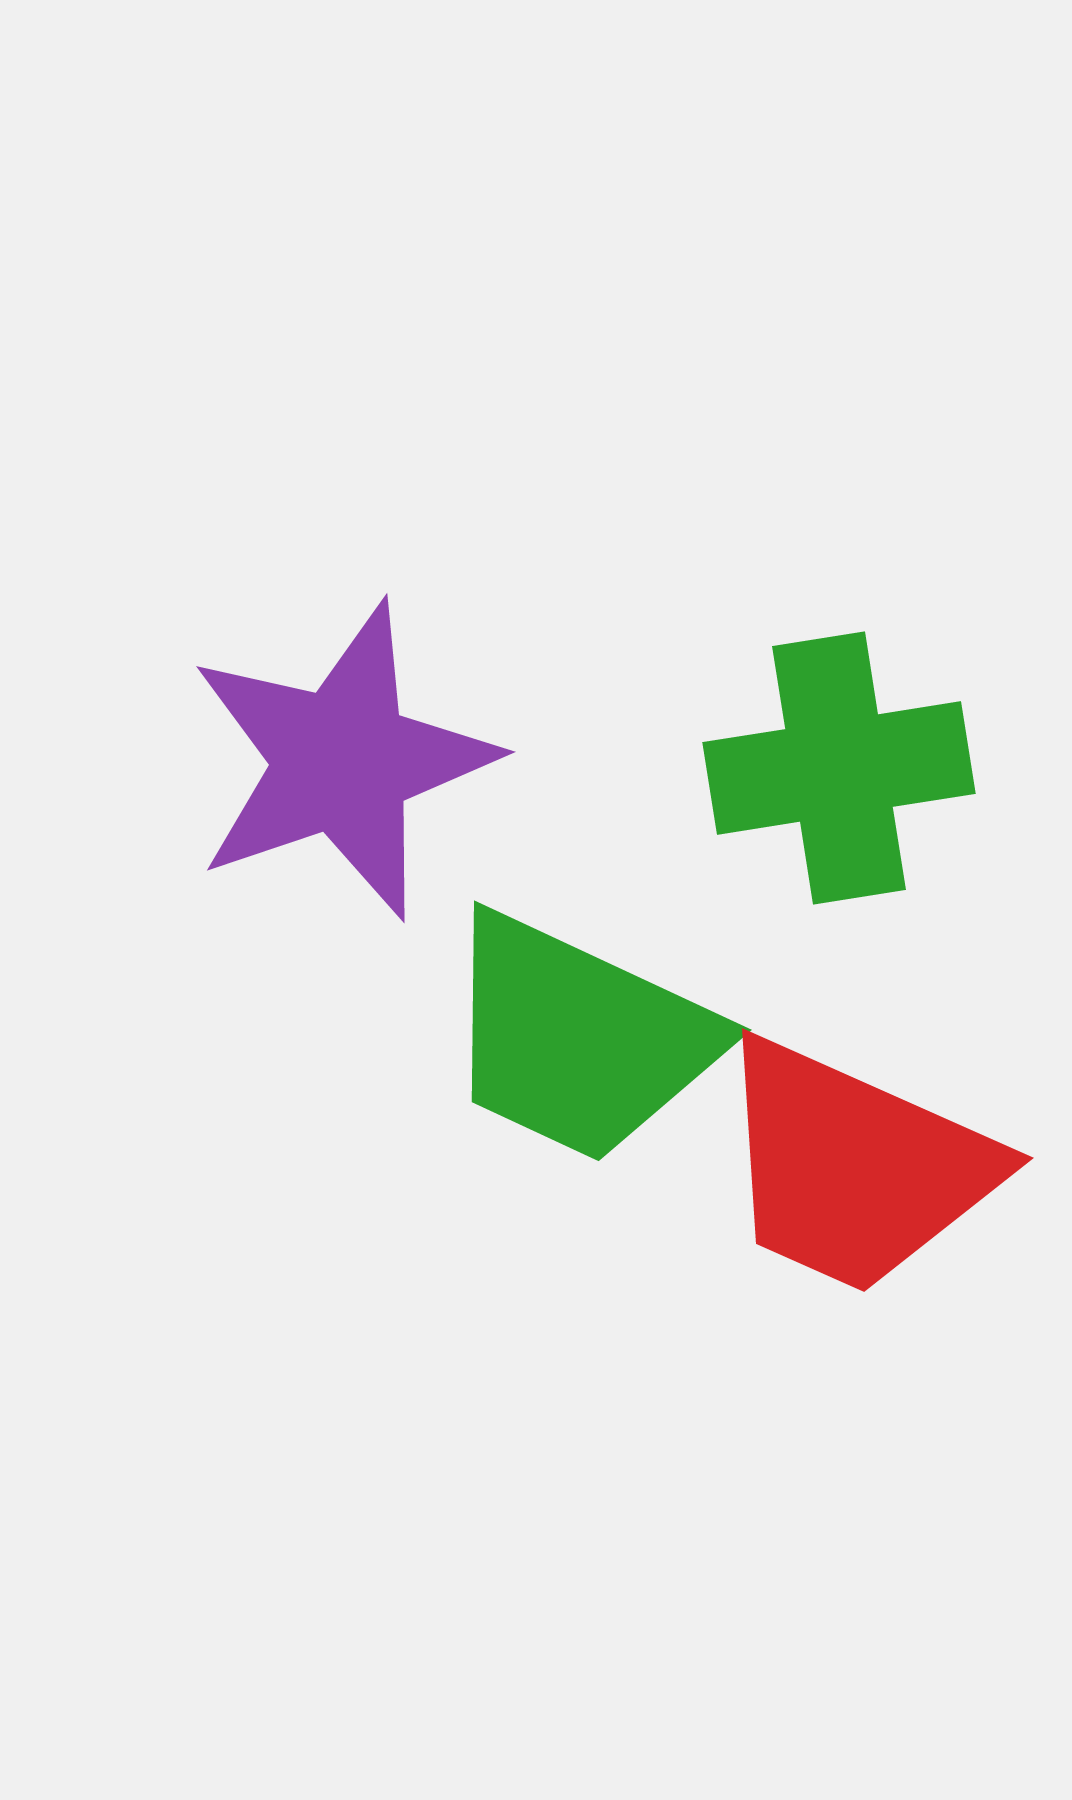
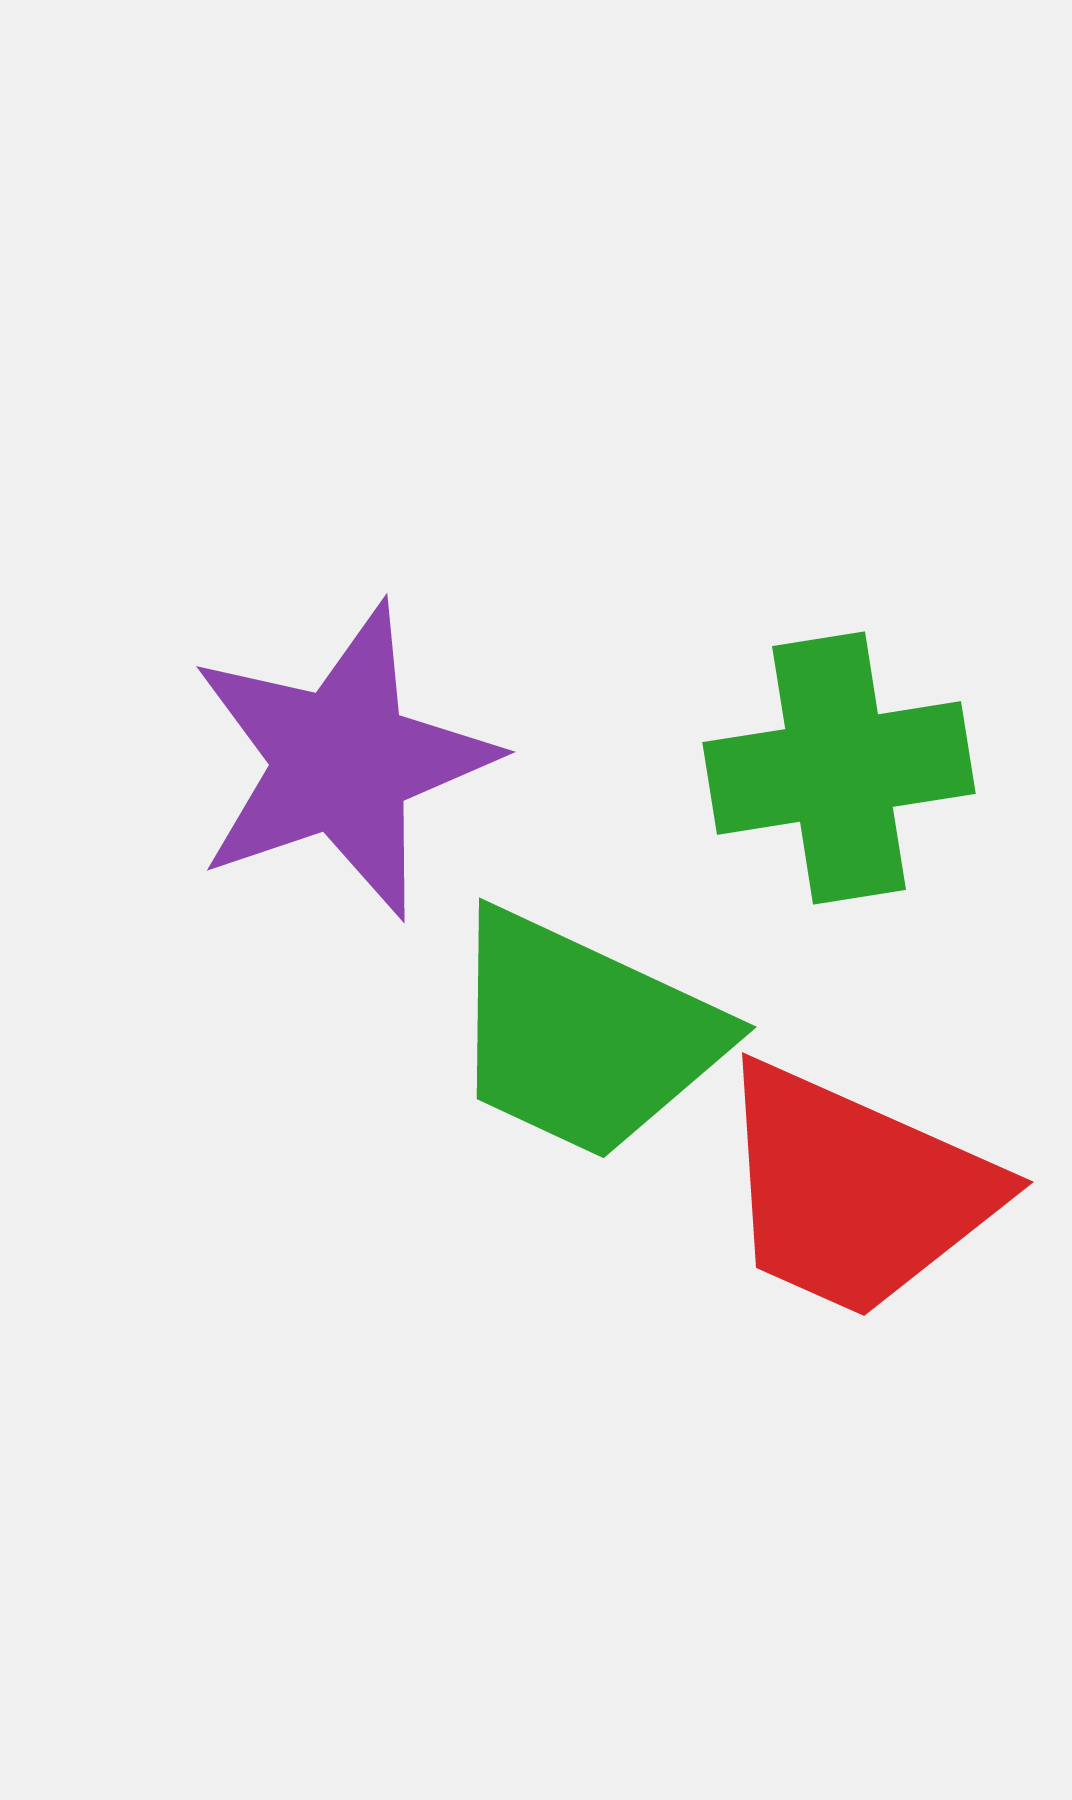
green trapezoid: moved 5 px right, 3 px up
red trapezoid: moved 24 px down
